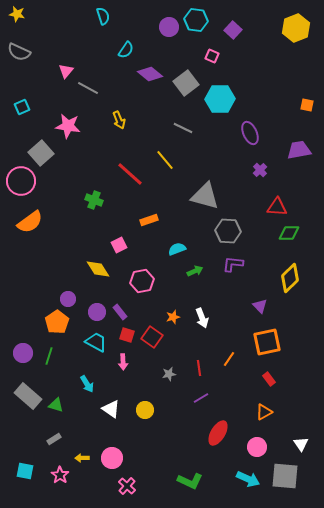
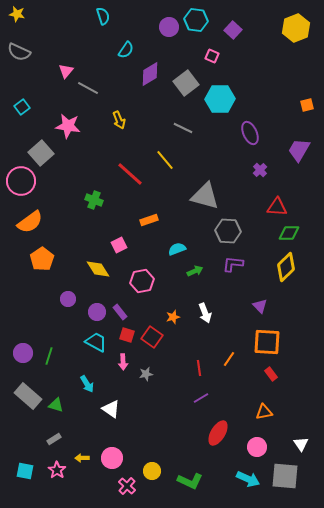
purple diamond at (150, 74): rotated 70 degrees counterclockwise
orange square at (307, 105): rotated 24 degrees counterclockwise
cyan square at (22, 107): rotated 14 degrees counterclockwise
purple trapezoid at (299, 150): rotated 50 degrees counterclockwise
yellow diamond at (290, 278): moved 4 px left, 11 px up
white arrow at (202, 318): moved 3 px right, 5 px up
orange pentagon at (57, 322): moved 15 px left, 63 px up
orange square at (267, 342): rotated 16 degrees clockwise
gray star at (169, 374): moved 23 px left
red rectangle at (269, 379): moved 2 px right, 5 px up
yellow circle at (145, 410): moved 7 px right, 61 px down
orange triangle at (264, 412): rotated 18 degrees clockwise
pink star at (60, 475): moved 3 px left, 5 px up
